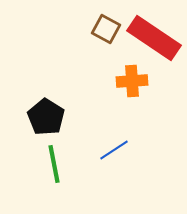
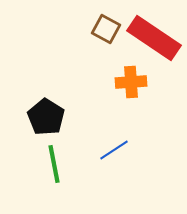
orange cross: moved 1 px left, 1 px down
